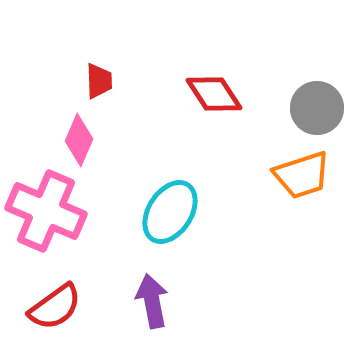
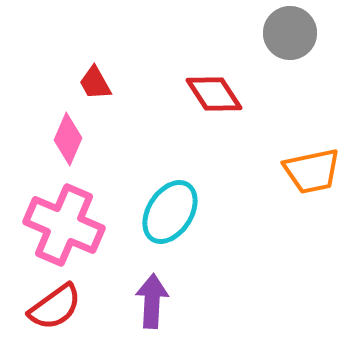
red trapezoid: moved 4 px left, 2 px down; rotated 153 degrees clockwise
gray circle: moved 27 px left, 75 px up
pink diamond: moved 11 px left, 1 px up
orange trapezoid: moved 10 px right, 4 px up; rotated 6 degrees clockwise
pink cross: moved 18 px right, 14 px down
purple arrow: rotated 14 degrees clockwise
